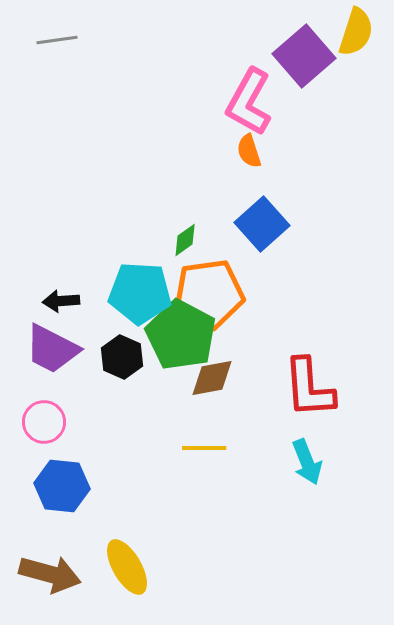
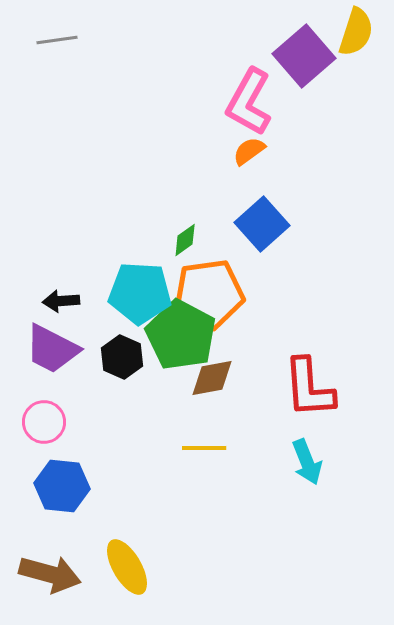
orange semicircle: rotated 72 degrees clockwise
